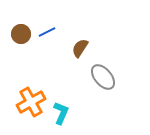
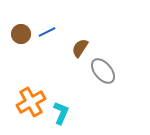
gray ellipse: moved 6 px up
